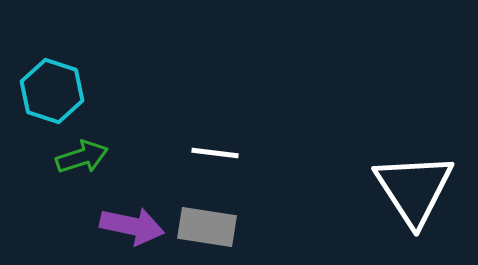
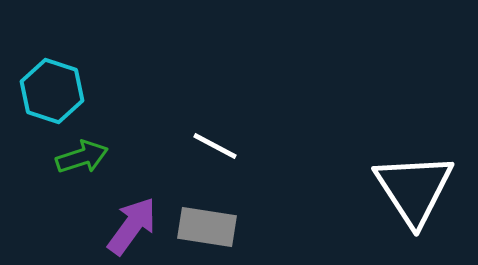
white line: moved 7 px up; rotated 21 degrees clockwise
purple arrow: rotated 66 degrees counterclockwise
